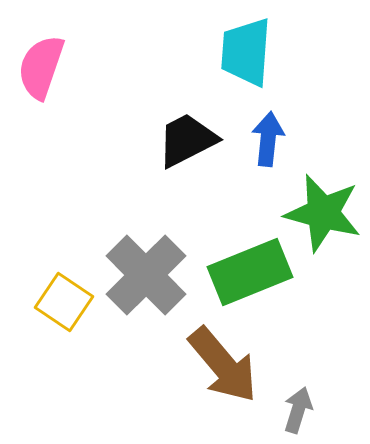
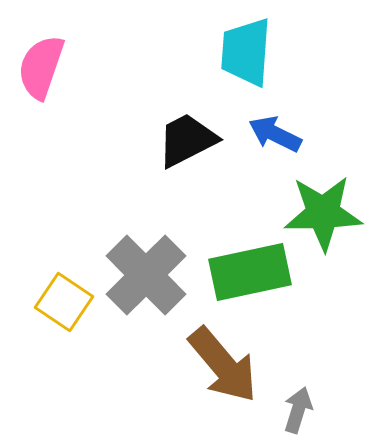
blue arrow: moved 7 px right, 5 px up; rotated 70 degrees counterclockwise
green star: rotated 16 degrees counterclockwise
green rectangle: rotated 10 degrees clockwise
